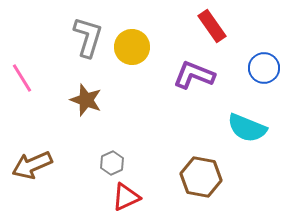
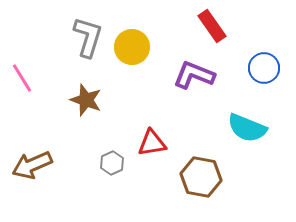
red triangle: moved 26 px right, 54 px up; rotated 16 degrees clockwise
